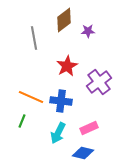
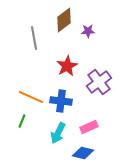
pink rectangle: moved 1 px up
